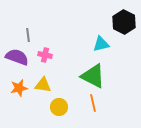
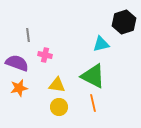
black hexagon: rotated 15 degrees clockwise
purple semicircle: moved 6 px down
yellow triangle: moved 14 px right
